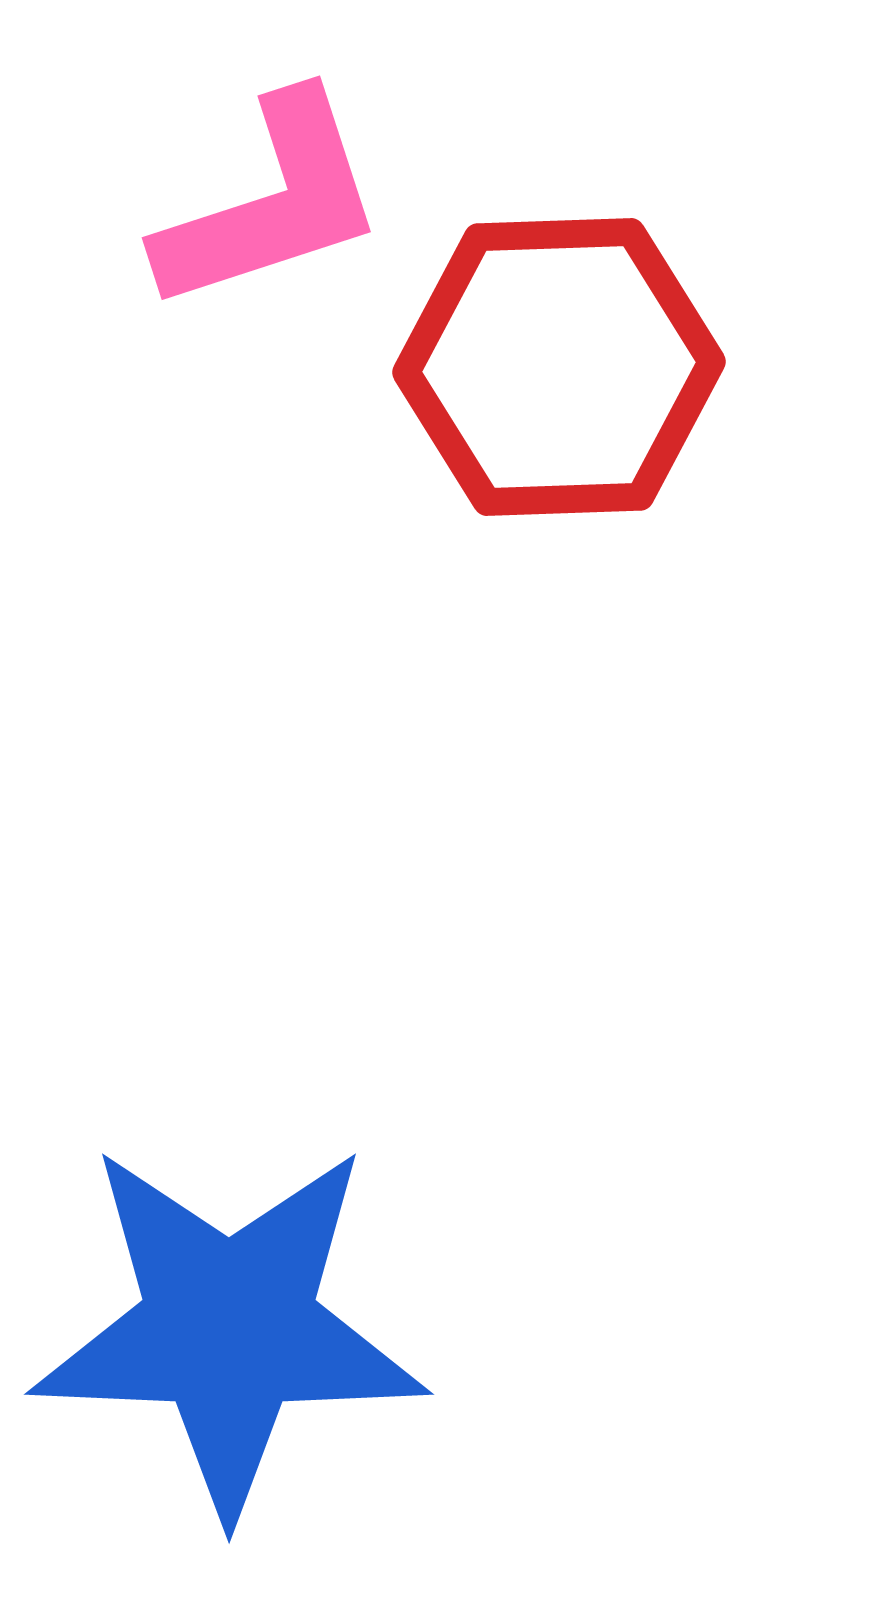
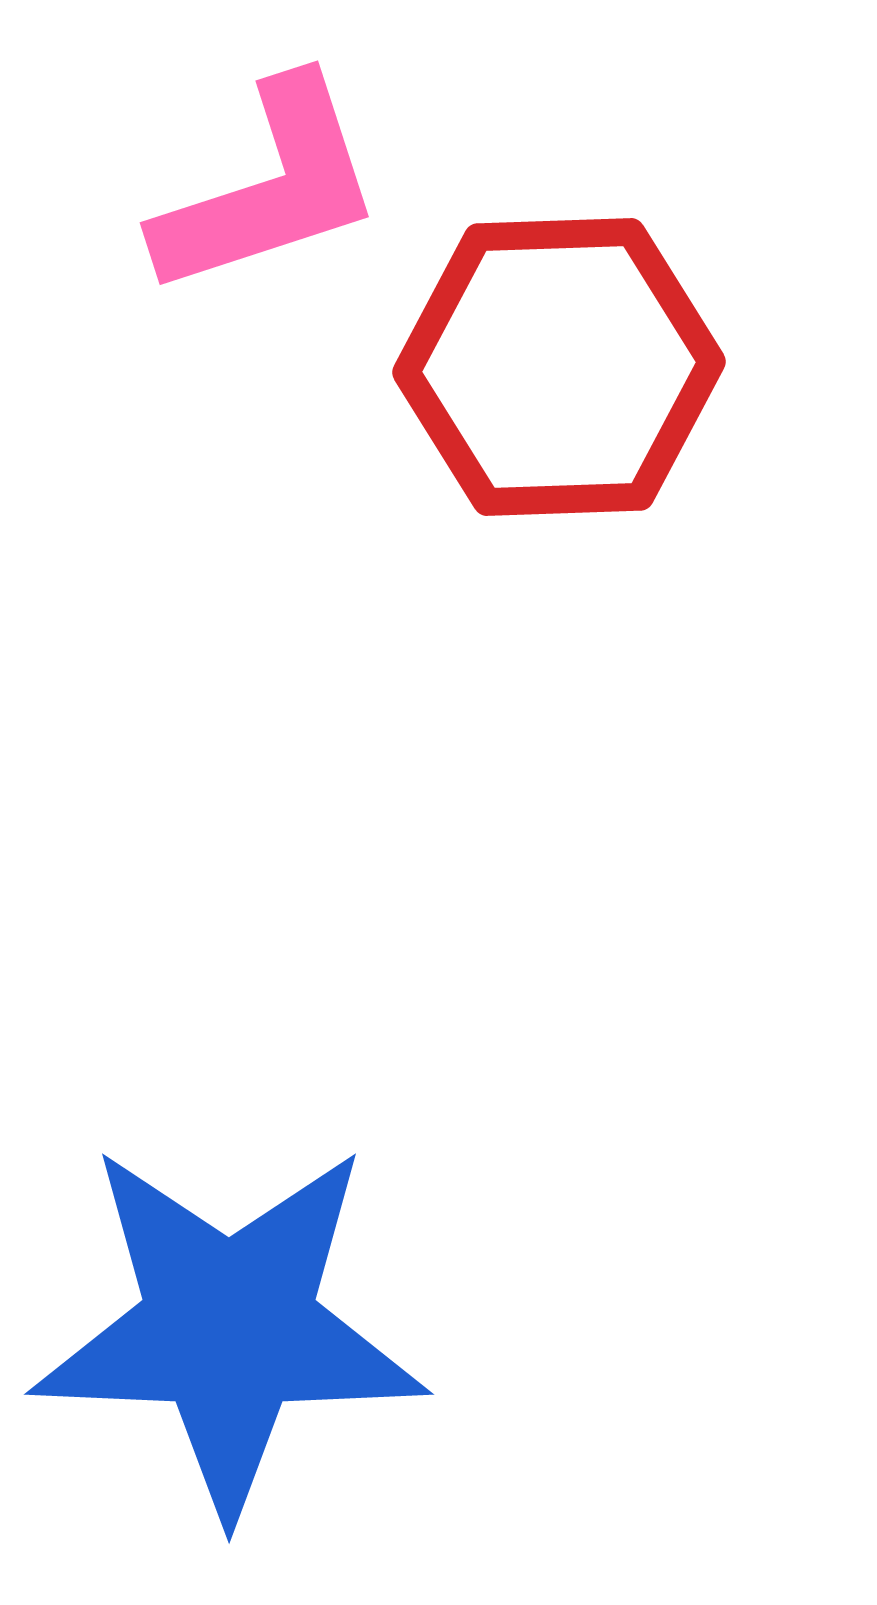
pink L-shape: moved 2 px left, 15 px up
